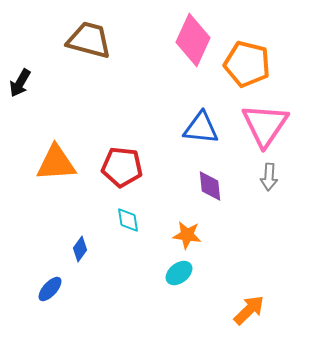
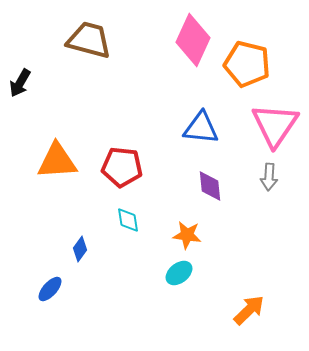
pink triangle: moved 10 px right
orange triangle: moved 1 px right, 2 px up
